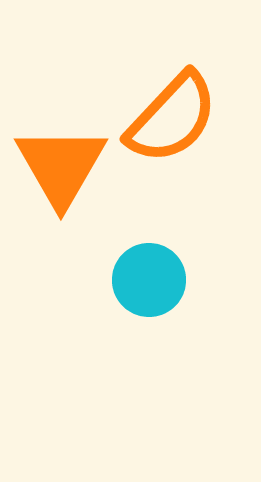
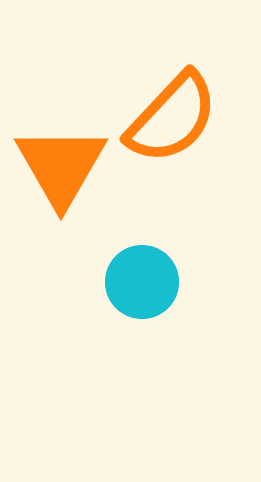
cyan circle: moved 7 px left, 2 px down
